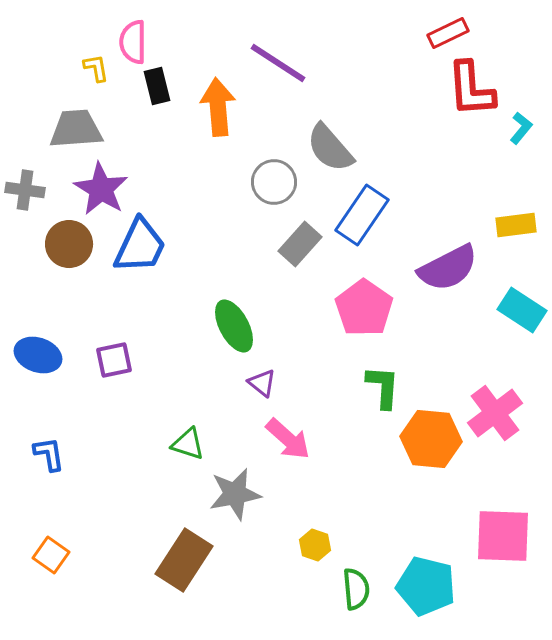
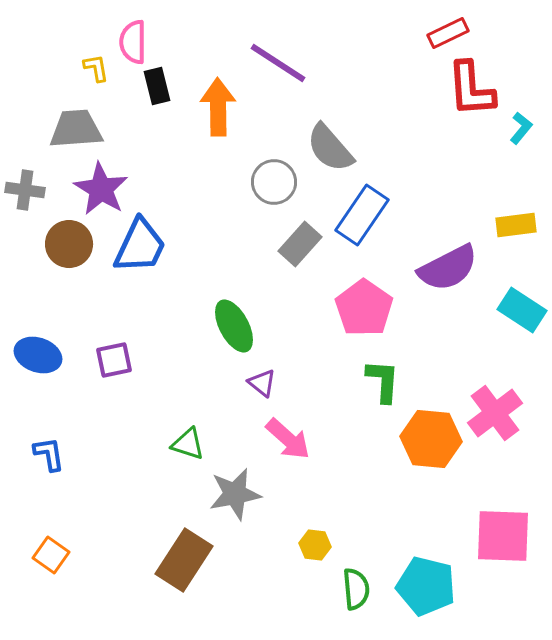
orange arrow: rotated 4 degrees clockwise
green L-shape: moved 6 px up
yellow hexagon: rotated 12 degrees counterclockwise
